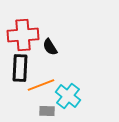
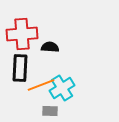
red cross: moved 1 px left, 1 px up
black semicircle: rotated 126 degrees clockwise
cyan cross: moved 6 px left, 8 px up; rotated 20 degrees clockwise
gray rectangle: moved 3 px right
